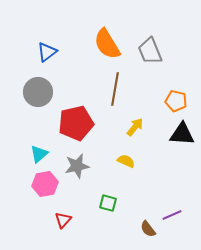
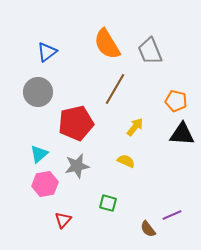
brown line: rotated 20 degrees clockwise
